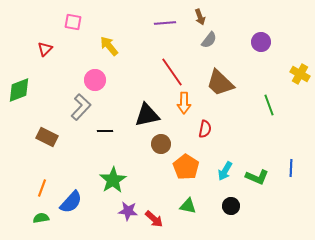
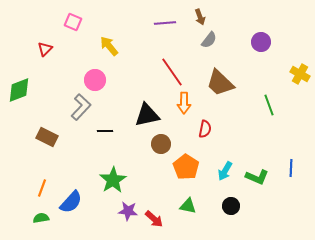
pink square: rotated 12 degrees clockwise
